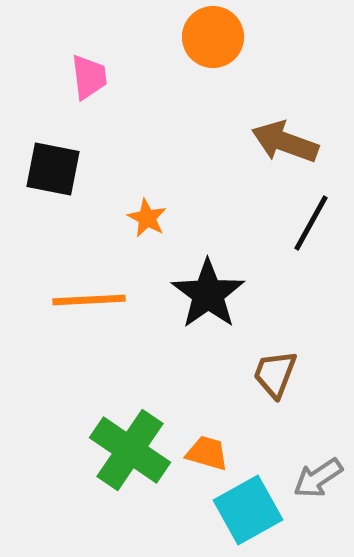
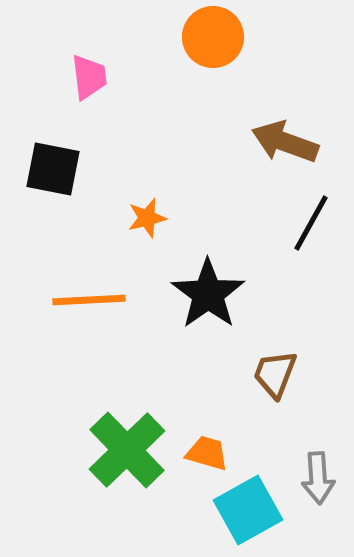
orange star: rotated 30 degrees clockwise
green cross: moved 3 px left; rotated 12 degrees clockwise
gray arrow: rotated 60 degrees counterclockwise
